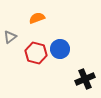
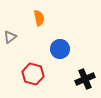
orange semicircle: moved 2 px right; rotated 98 degrees clockwise
red hexagon: moved 3 px left, 21 px down
